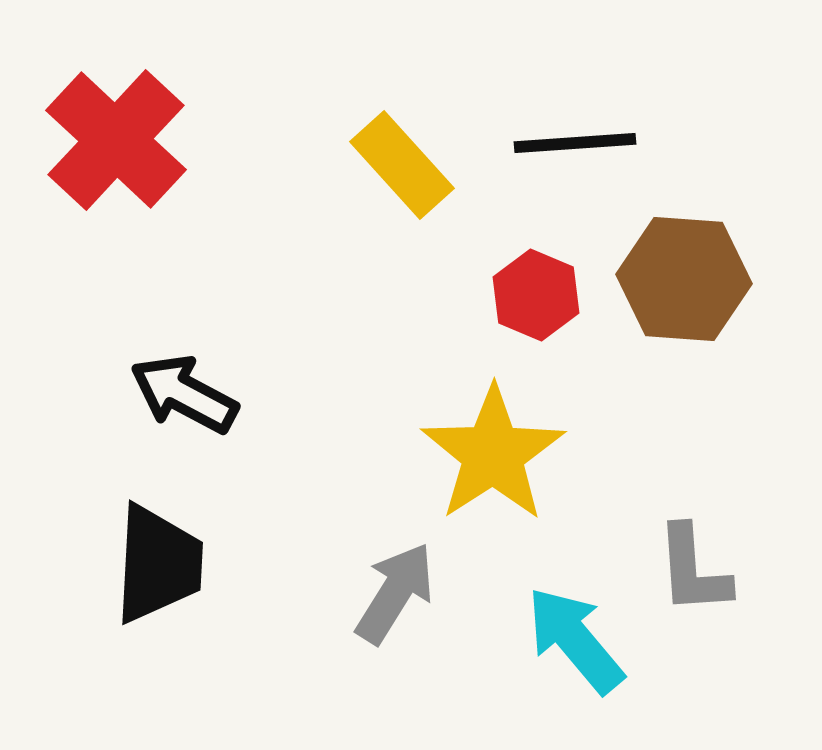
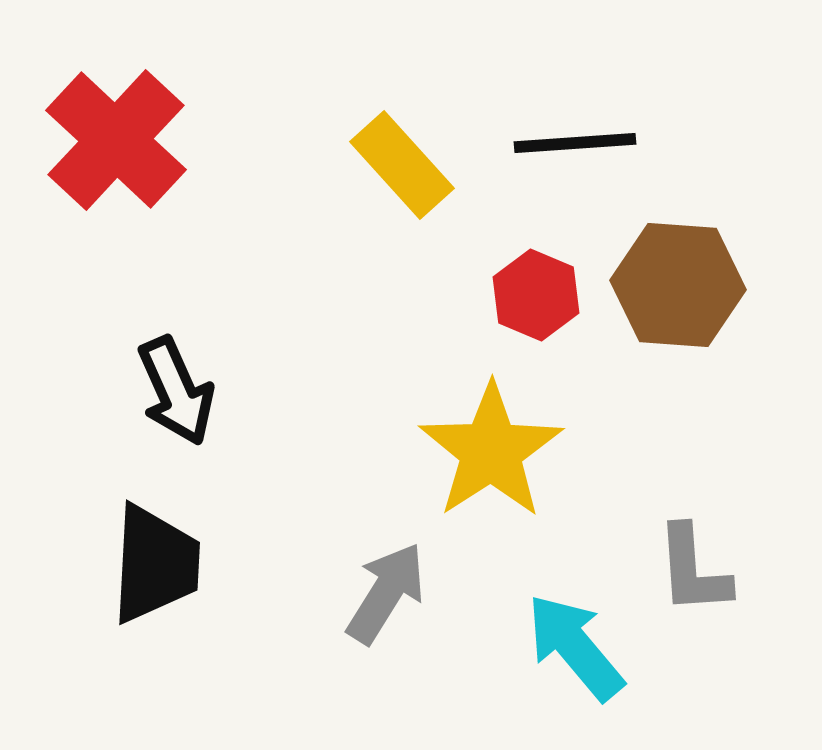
brown hexagon: moved 6 px left, 6 px down
black arrow: moved 8 px left, 3 px up; rotated 142 degrees counterclockwise
yellow star: moved 2 px left, 3 px up
black trapezoid: moved 3 px left
gray arrow: moved 9 px left
cyan arrow: moved 7 px down
